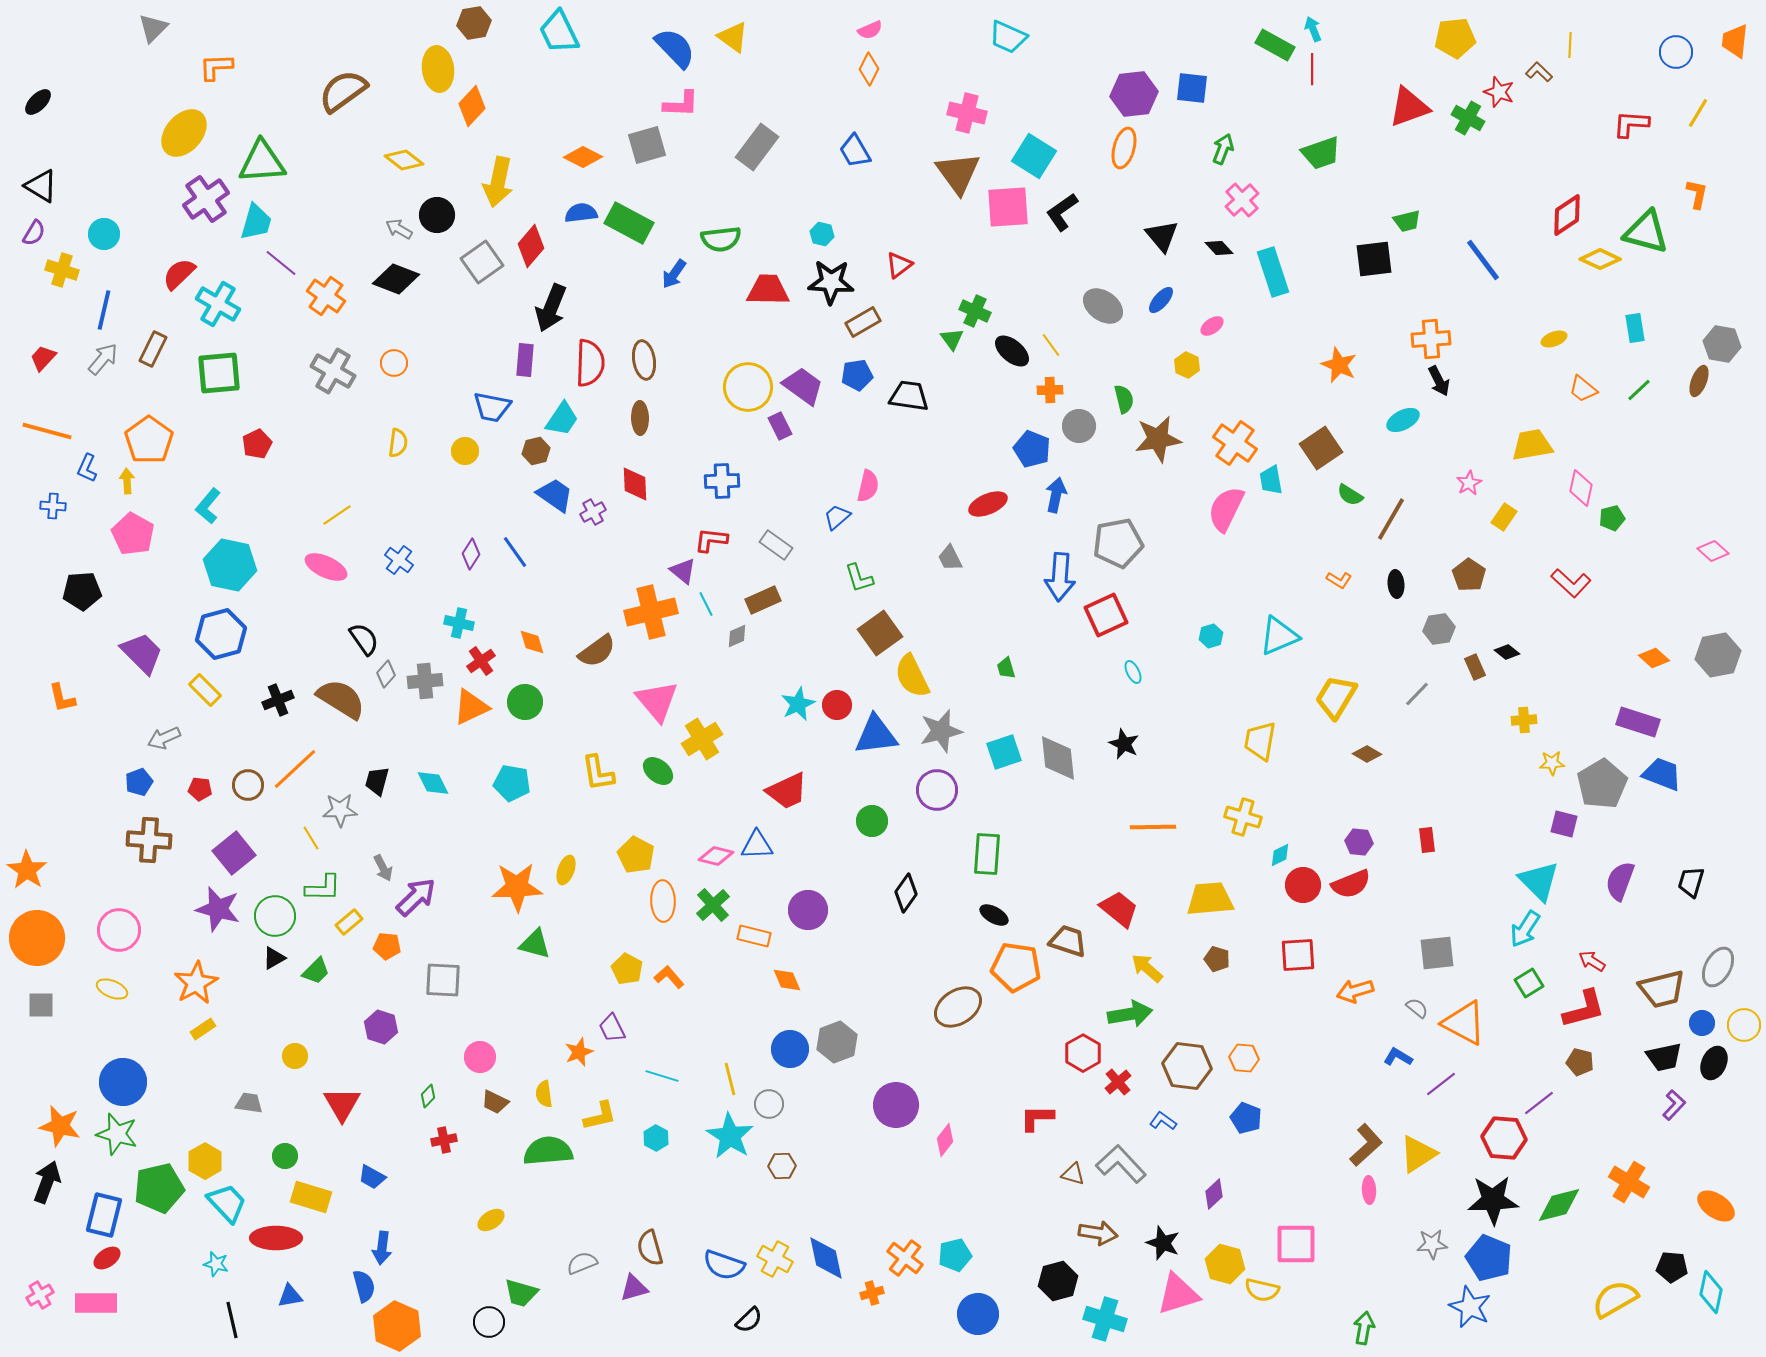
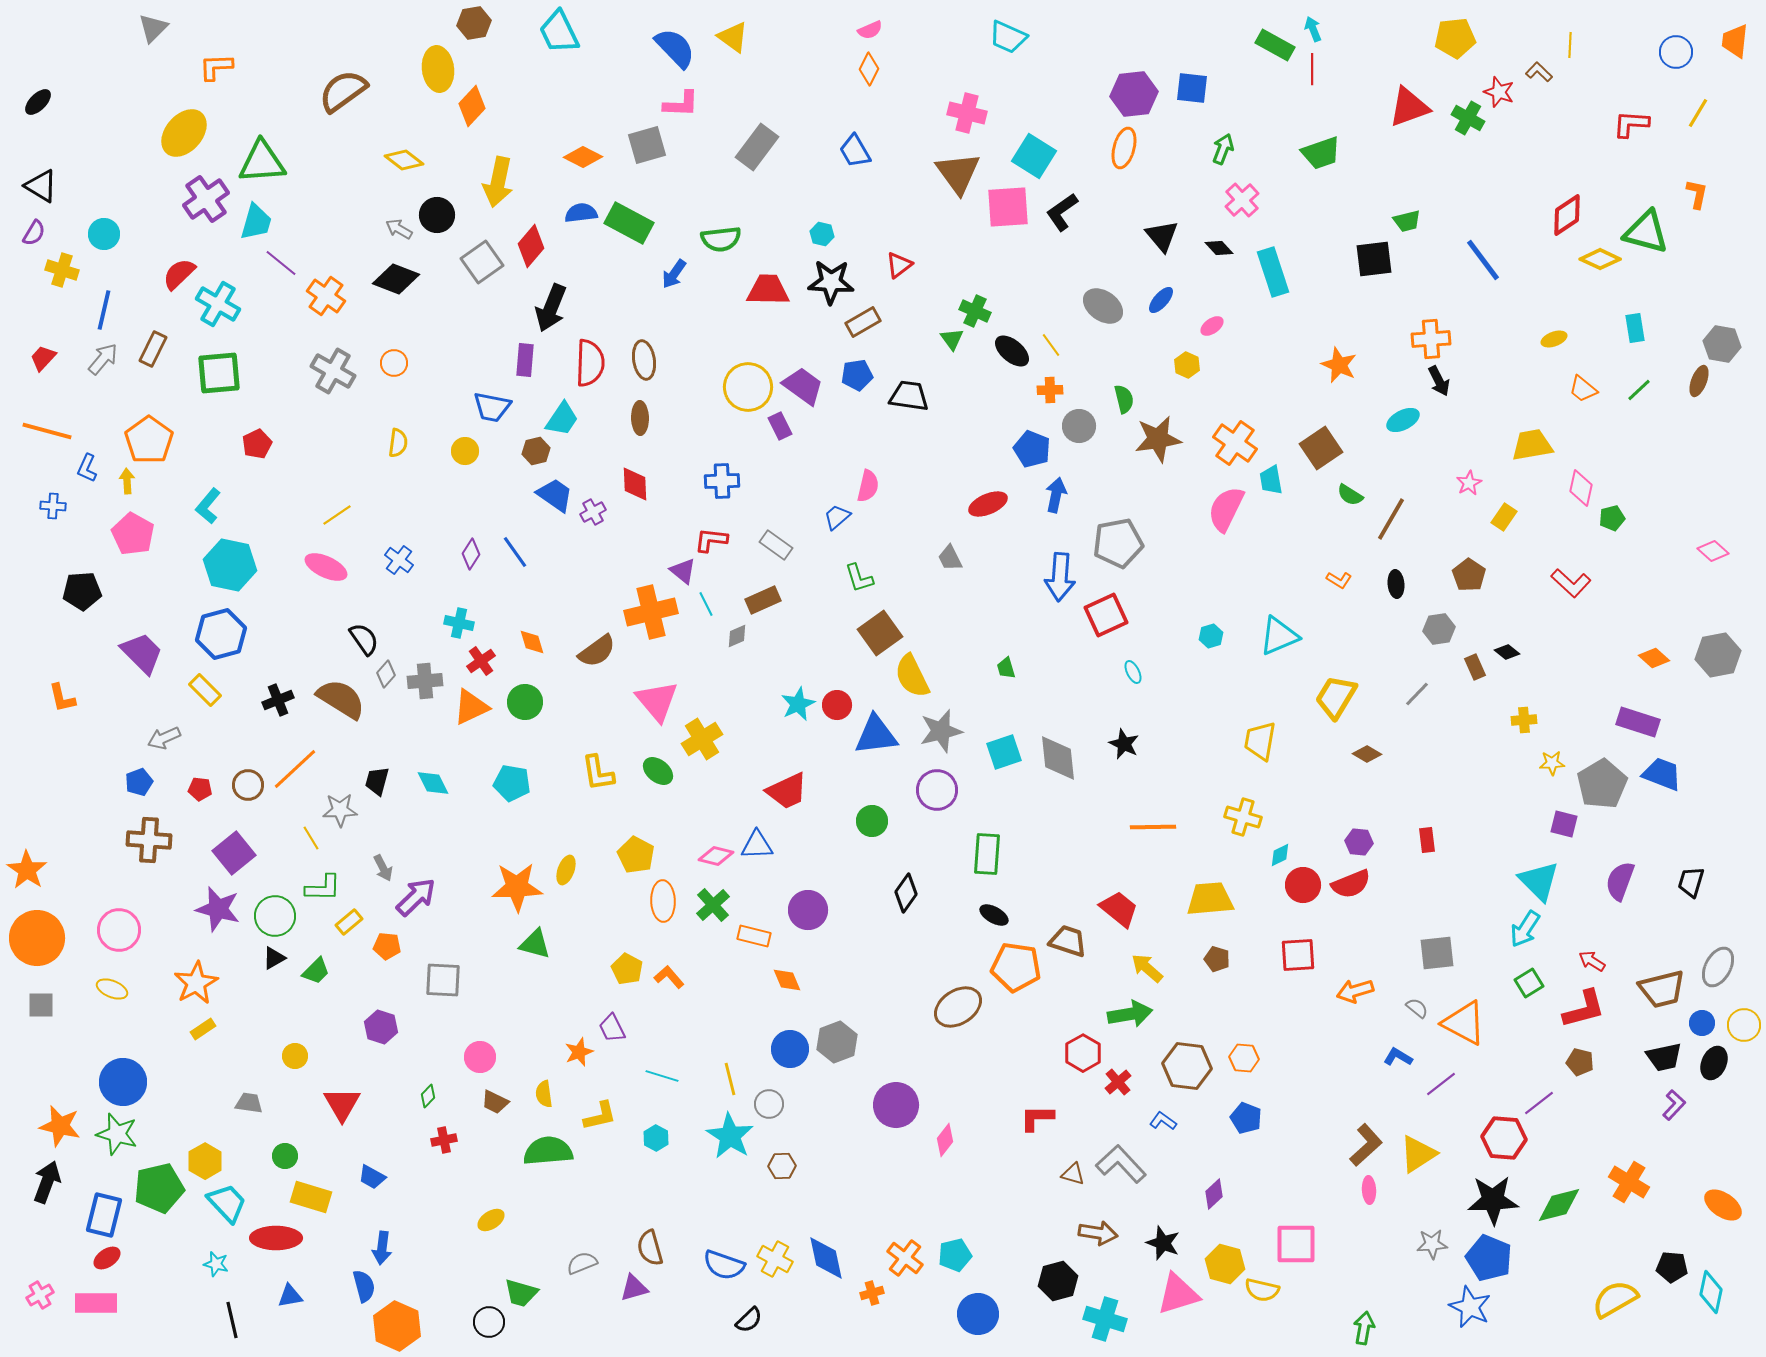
orange ellipse at (1716, 1206): moved 7 px right, 1 px up
